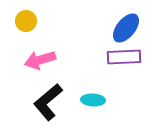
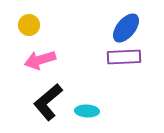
yellow circle: moved 3 px right, 4 px down
cyan ellipse: moved 6 px left, 11 px down
